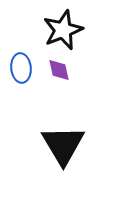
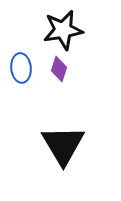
black star: rotated 12 degrees clockwise
purple diamond: moved 1 px up; rotated 30 degrees clockwise
